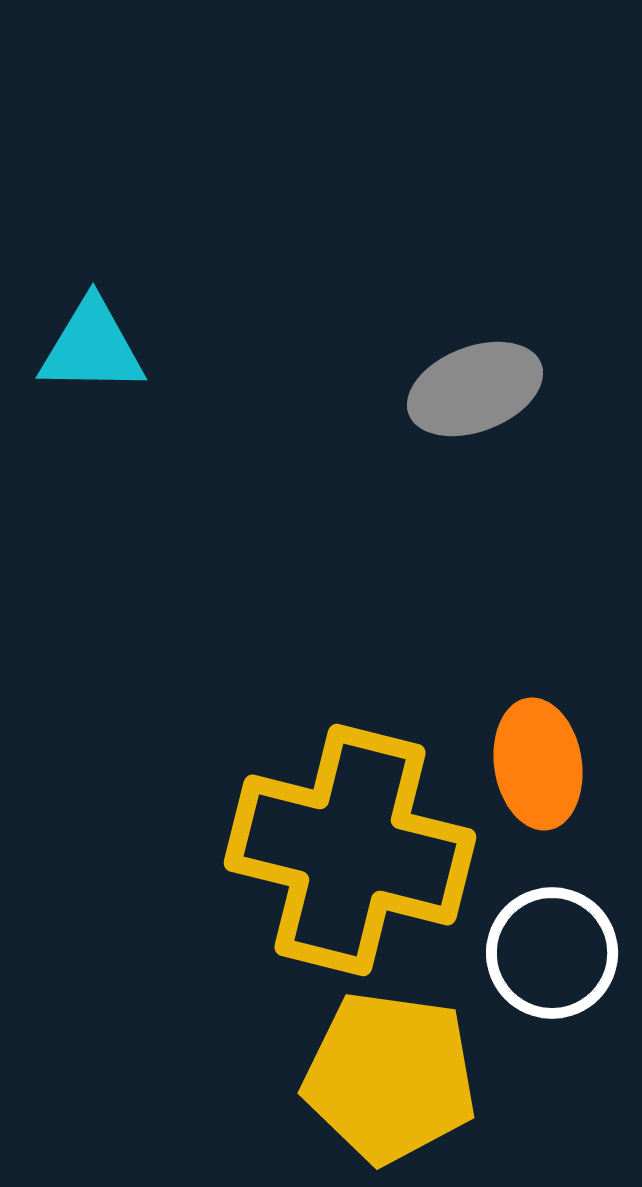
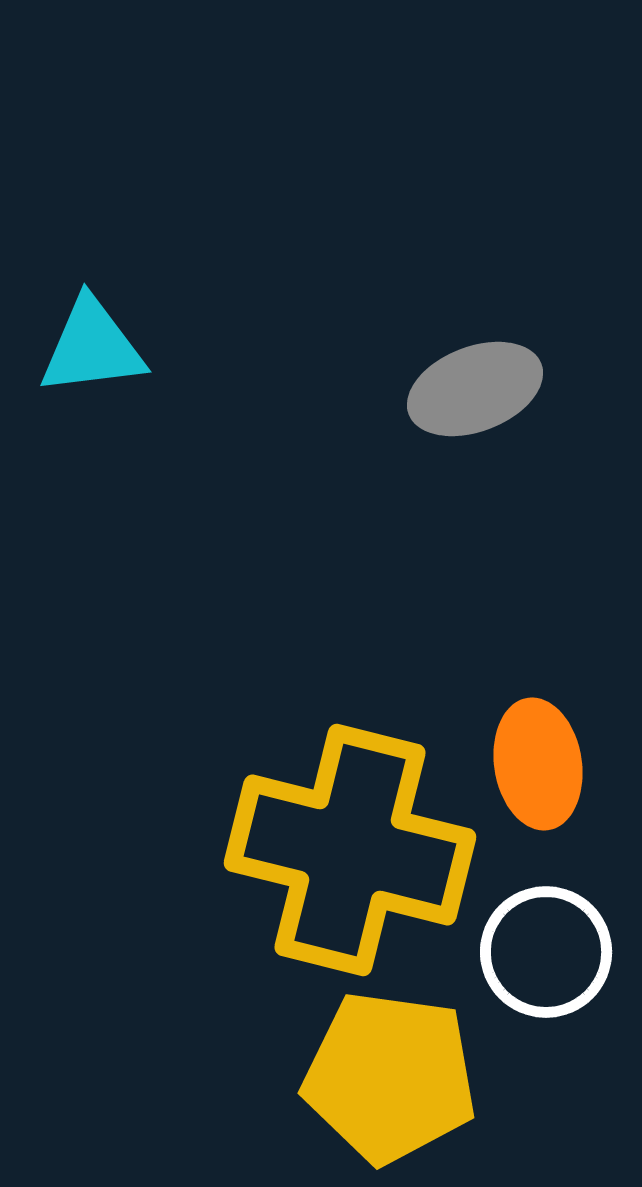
cyan triangle: rotated 8 degrees counterclockwise
white circle: moved 6 px left, 1 px up
